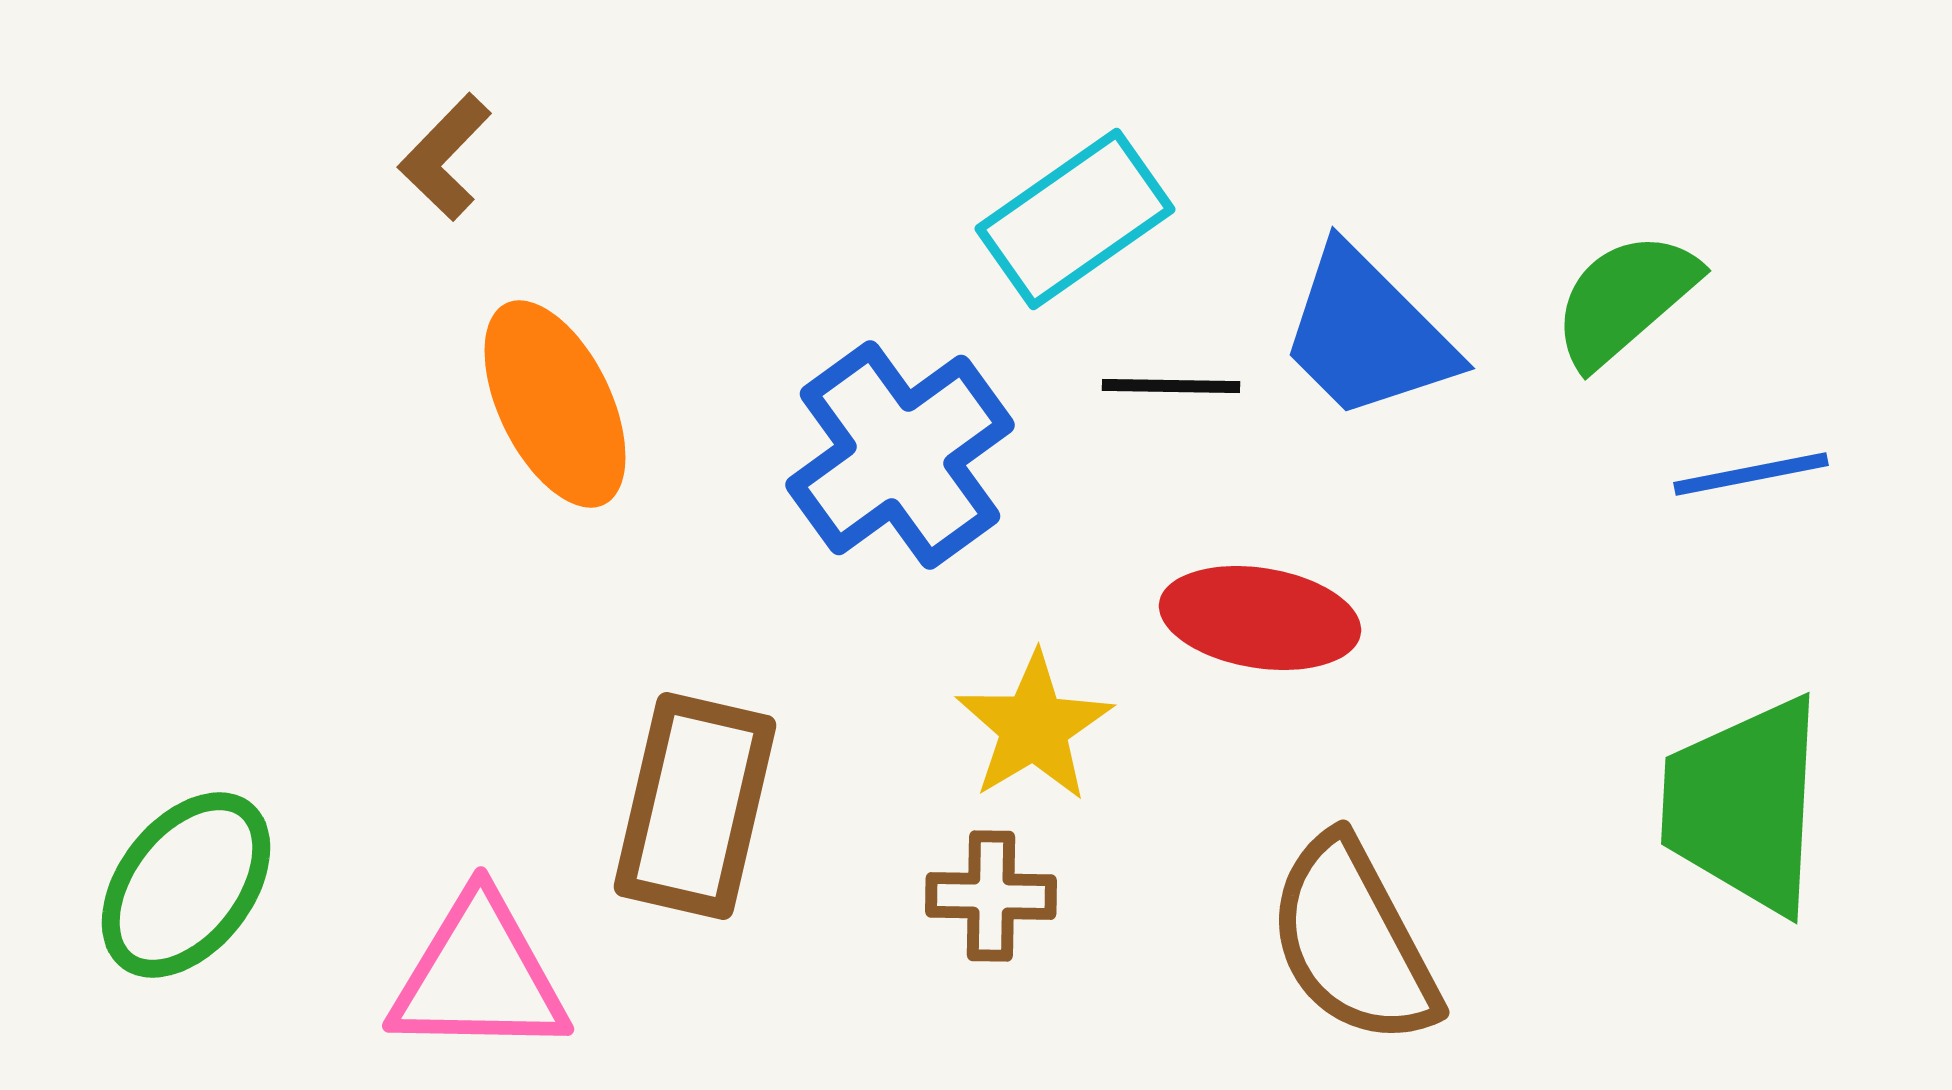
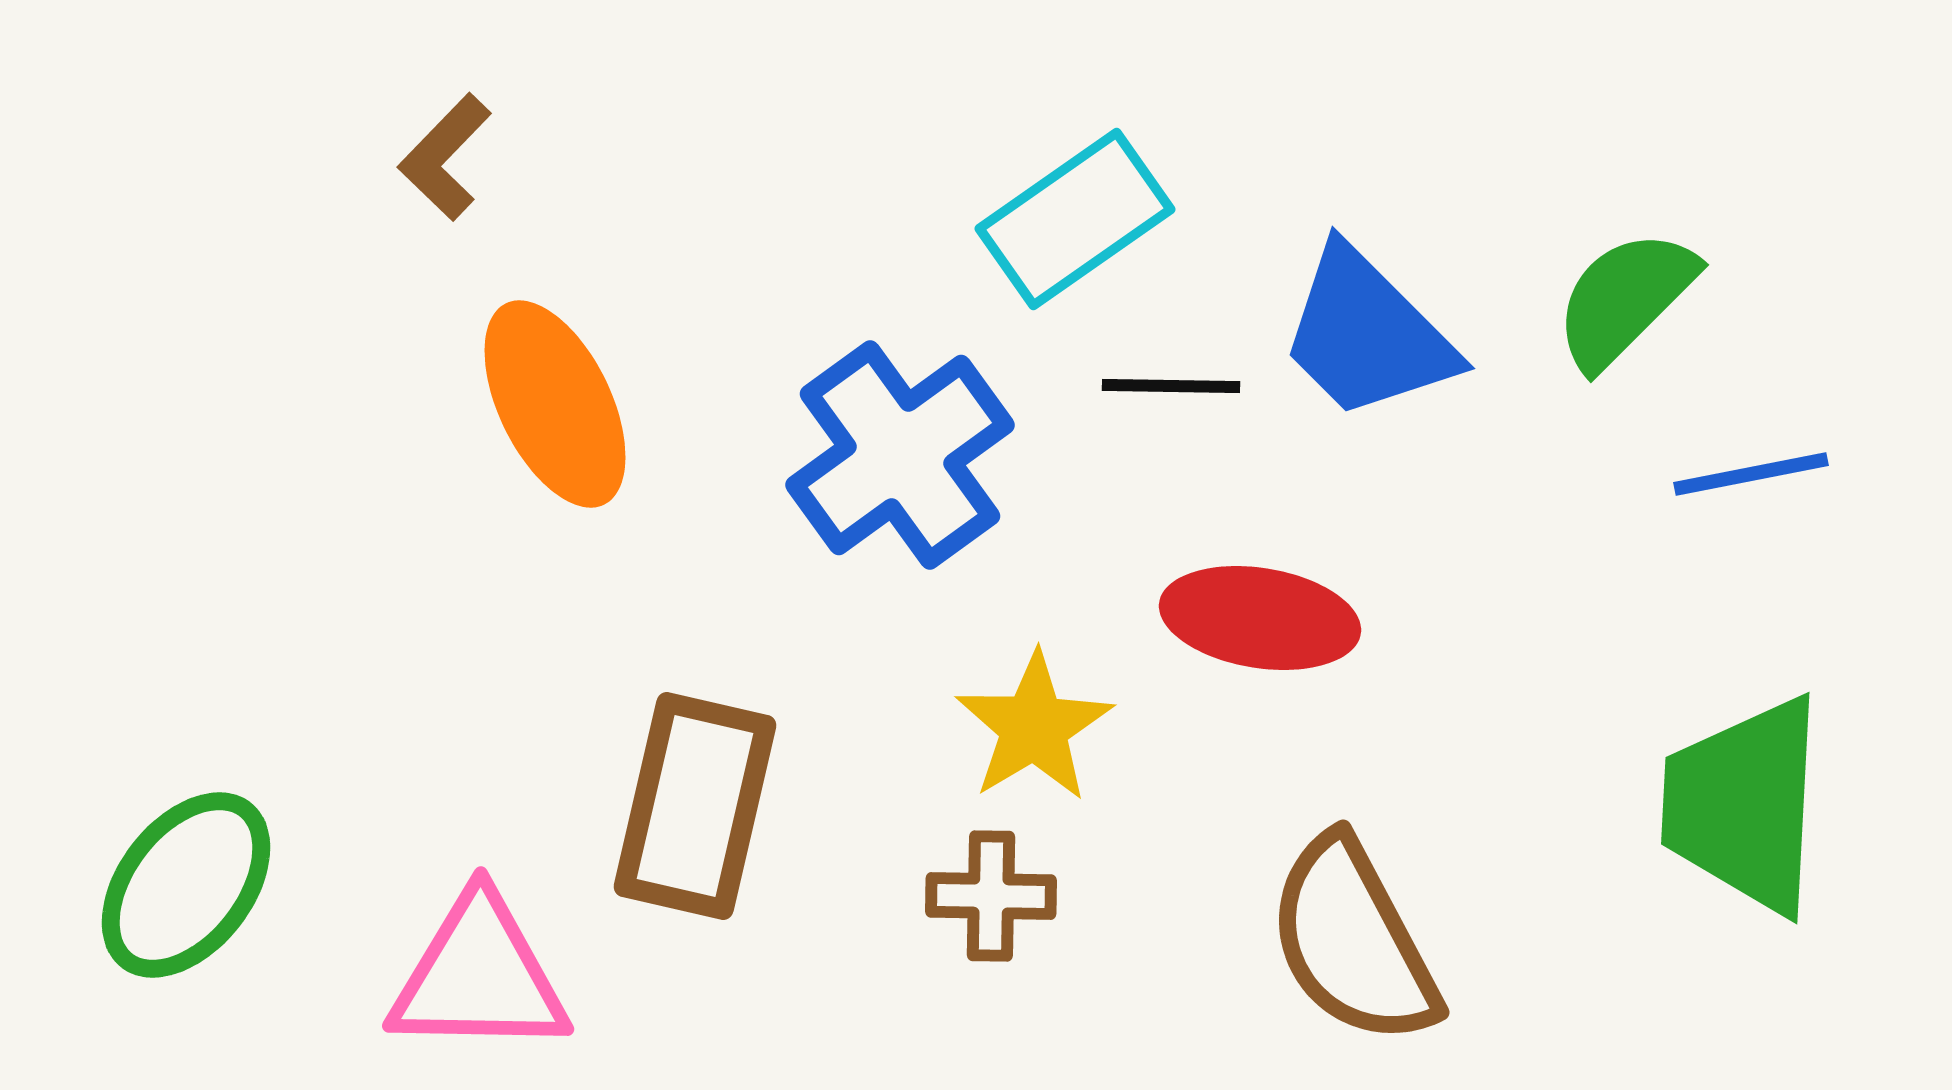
green semicircle: rotated 4 degrees counterclockwise
